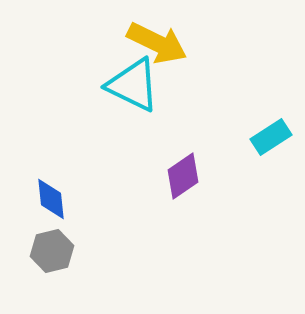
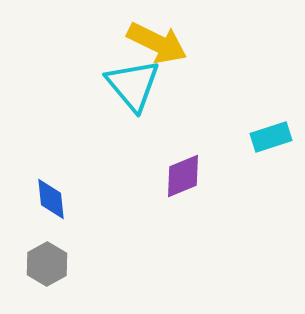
cyan triangle: rotated 24 degrees clockwise
cyan rectangle: rotated 15 degrees clockwise
purple diamond: rotated 12 degrees clockwise
gray hexagon: moved 5 px left, 13 px down; rotated 15 degrees counterclockwise
